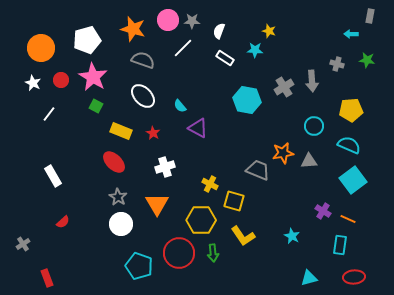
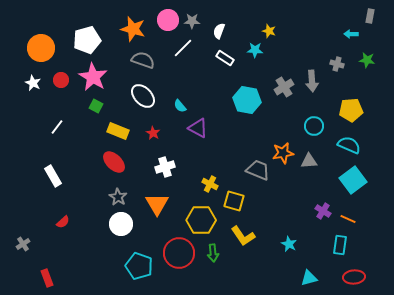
white line at (49, 114): moved 8 px right, 13 px down
yellow rectangle at (121, 131): moved 3 px left
cyan star at (292, 236): moved 3 px left, 8 px down
